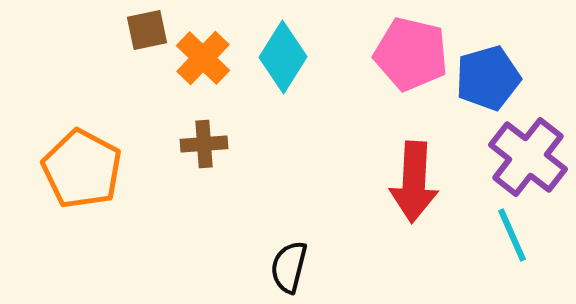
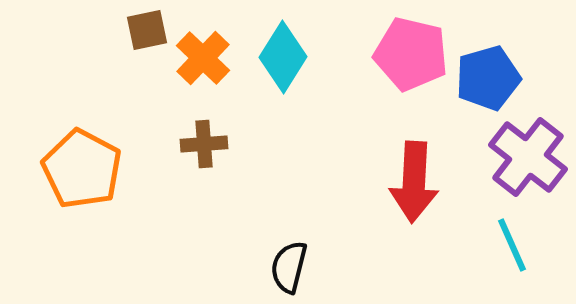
cyan line: moved 10 px down
